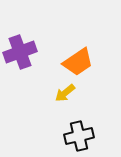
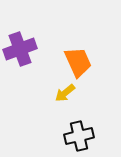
purple cross: moved 3 px up
orange trapezoid: rotated 80 degrees counterclockwise
